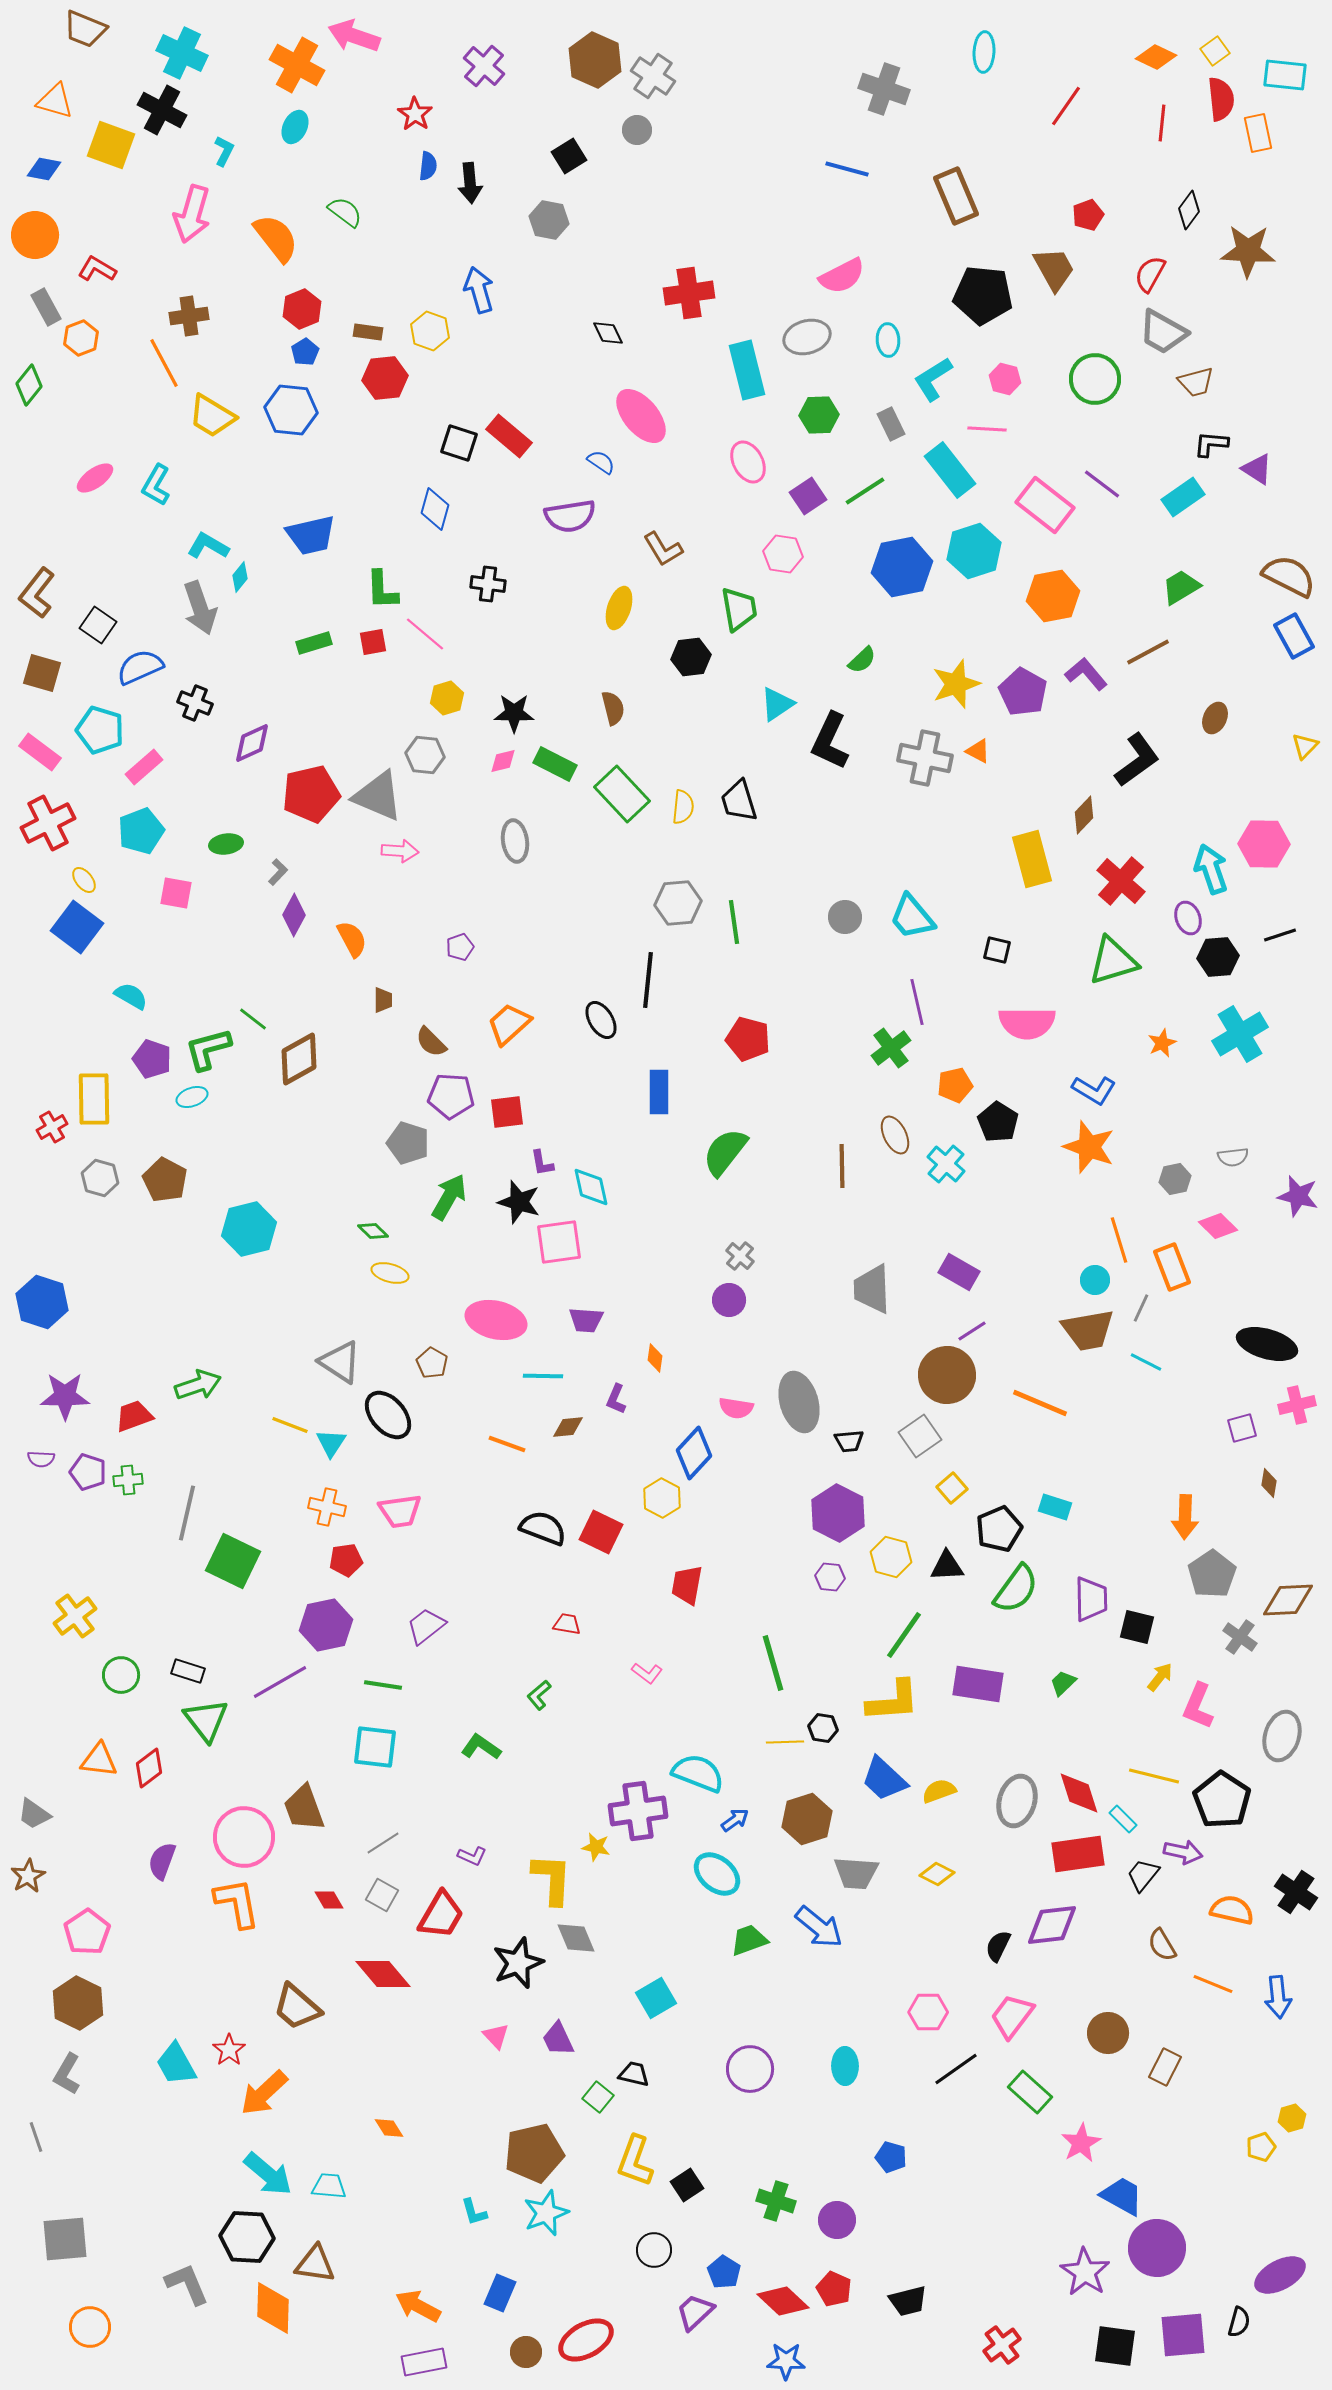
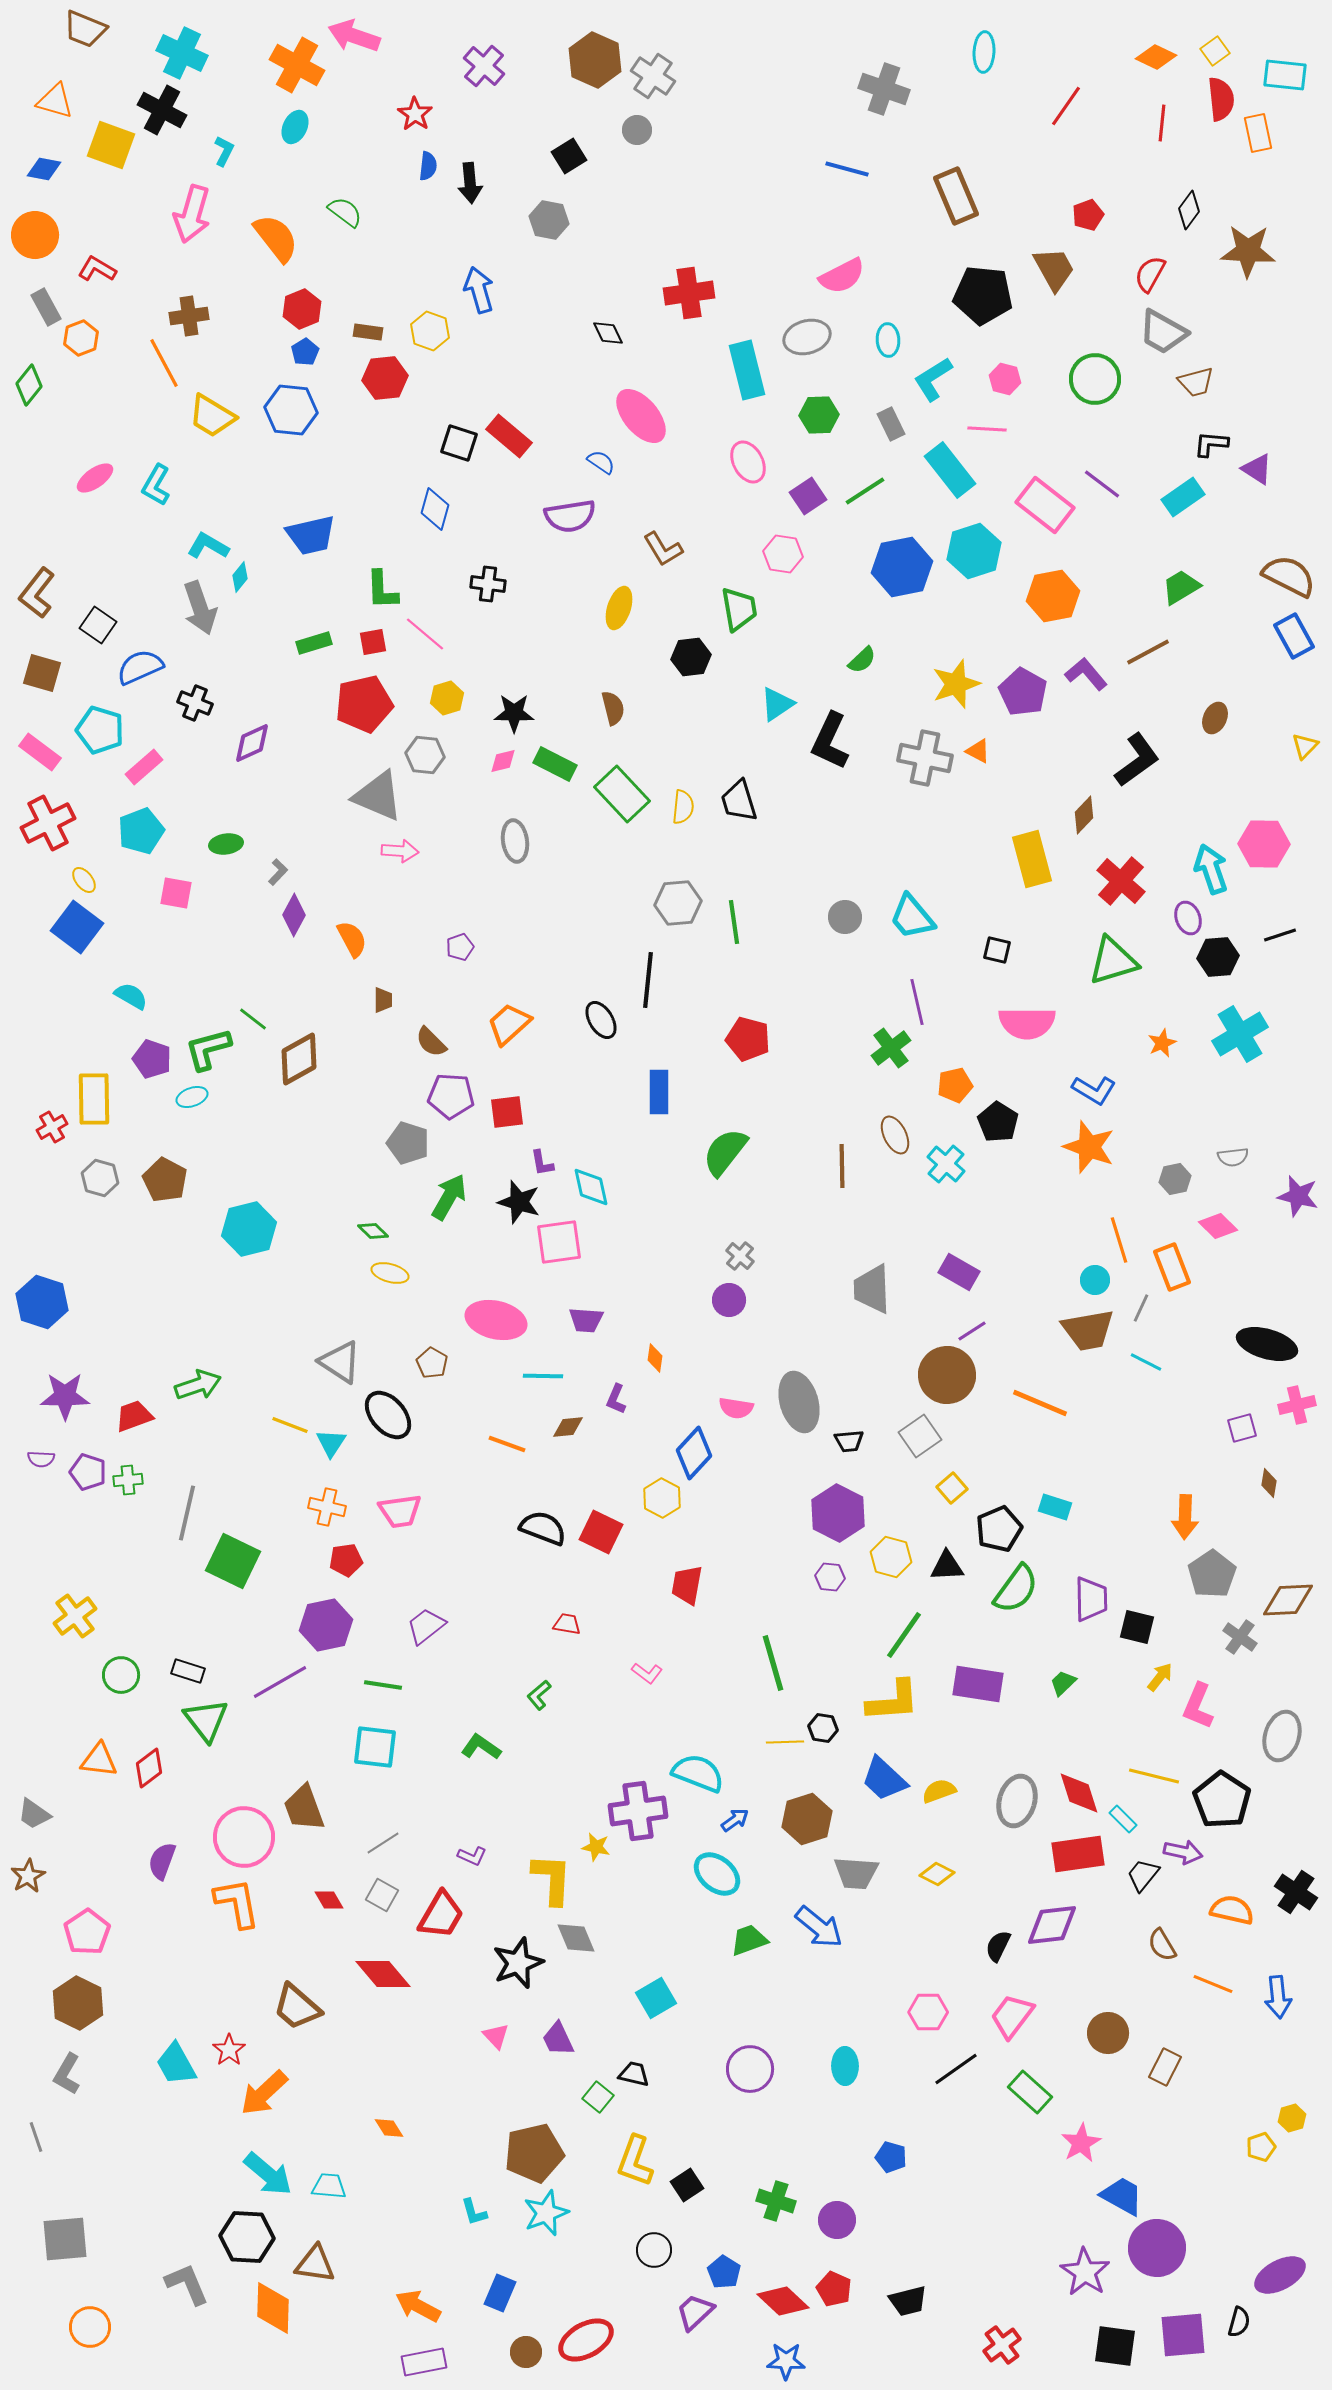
red pentagon at (311, 794): moved 53 px right, 90 px up
